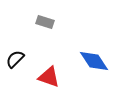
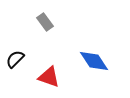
gray rectangle: rotated 36 degrees clockwise
